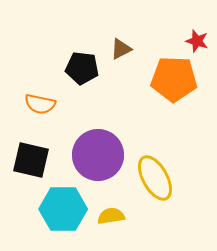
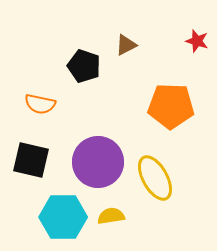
brown triangle: moved 5 px right, 4 px up
black pentagon: moved 2 px right, 2 px up; rotated 12 degrees clockwise
orange pentagon: moved 3 px left, 27 px down
purple circle: moved 7 px down
cyan hexagon: moved 8 px down
